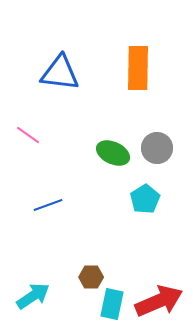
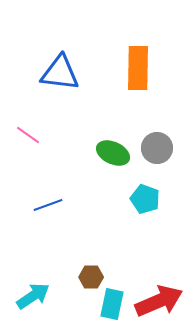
cyan pentagon: rotated 20 degrees counterclockwise
